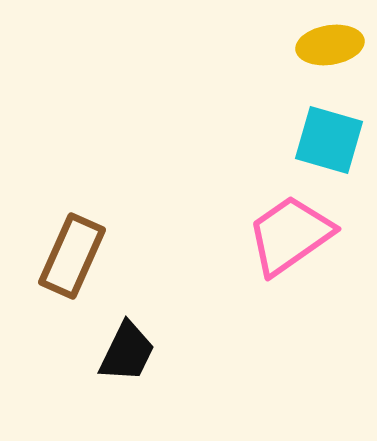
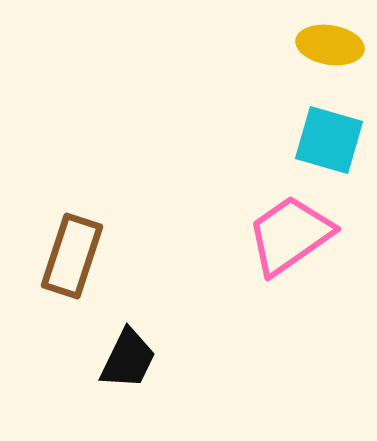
yellow ellipse: rotated 18 degrees clockwise
brown rectangle: rotated 6 degrees counterclockwise
black trapezoid: moved 1 px right, 7 px down
